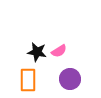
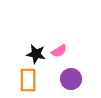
black star: moved 1 px left, 2 px down
purple circle: moved 1 px right
